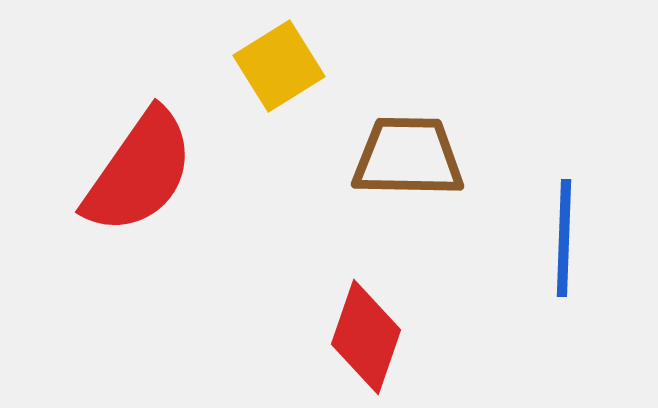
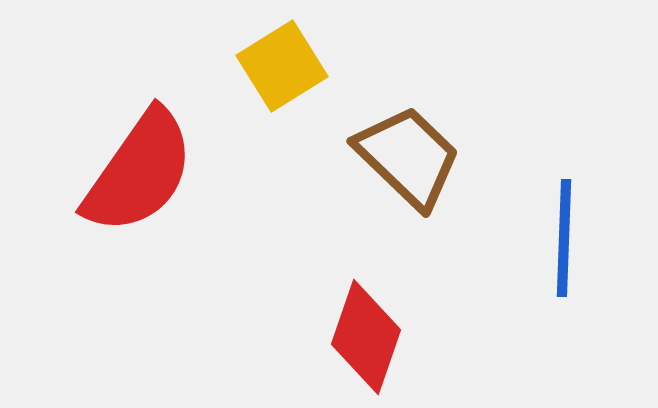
yellow square: moved 3 px right
brown trapezoid: rotated 43 degrees clockwise
